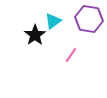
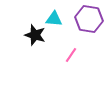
cyan triangle: moved 1 px right, 2 px up; rotated 42 degrees clockwise
black star: rotated 20 degrees counterclockwise
